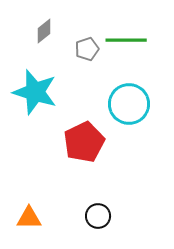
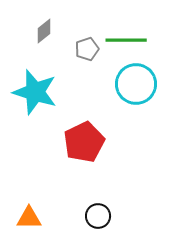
cyan circle: moved 7 px right, 20 px up
